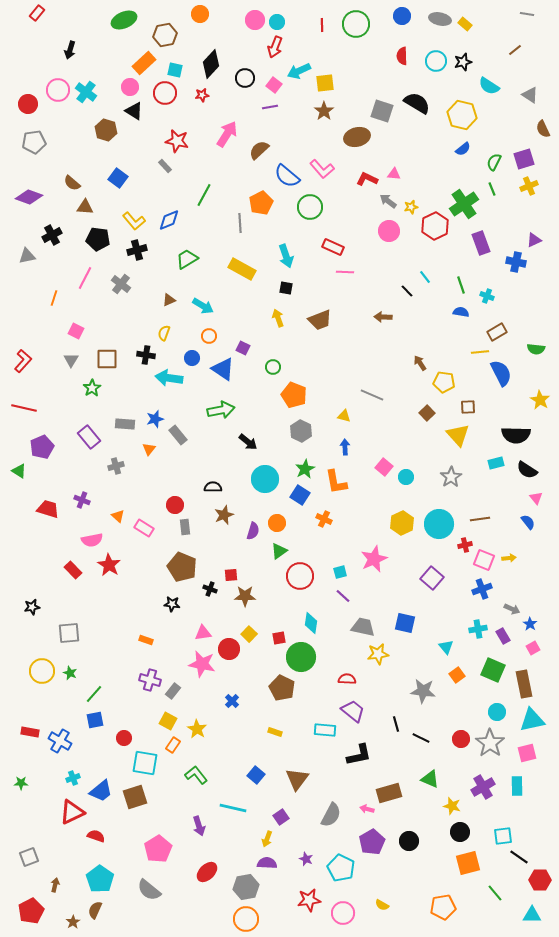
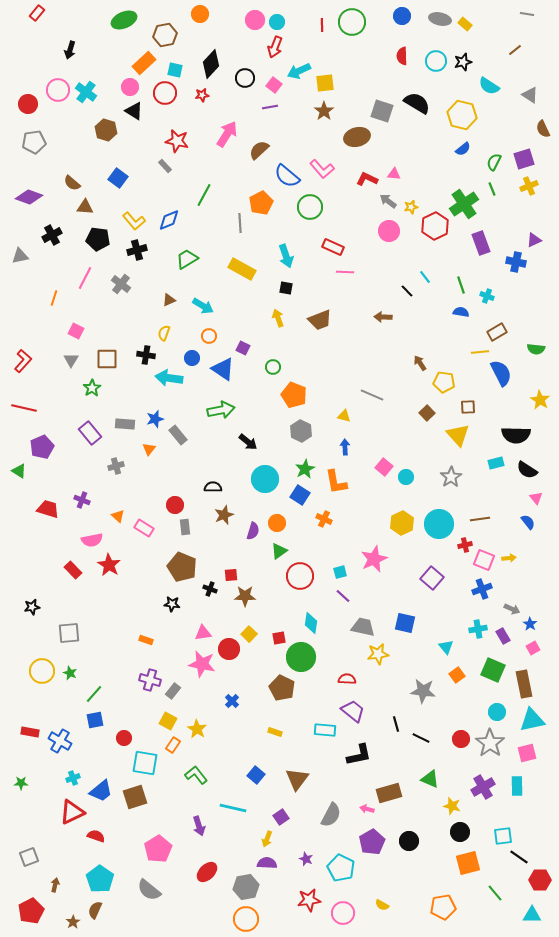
green circle at (356, 24): moved 4 px left, 2 px up
gray triangle at (27, 256): moved 7 px left
purple rectangle at (89, 437): moved 1 px right, 4 px up
